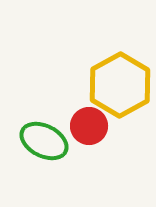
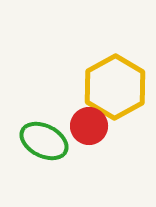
yellow hexagon: moved 5 px left, 2 px down
